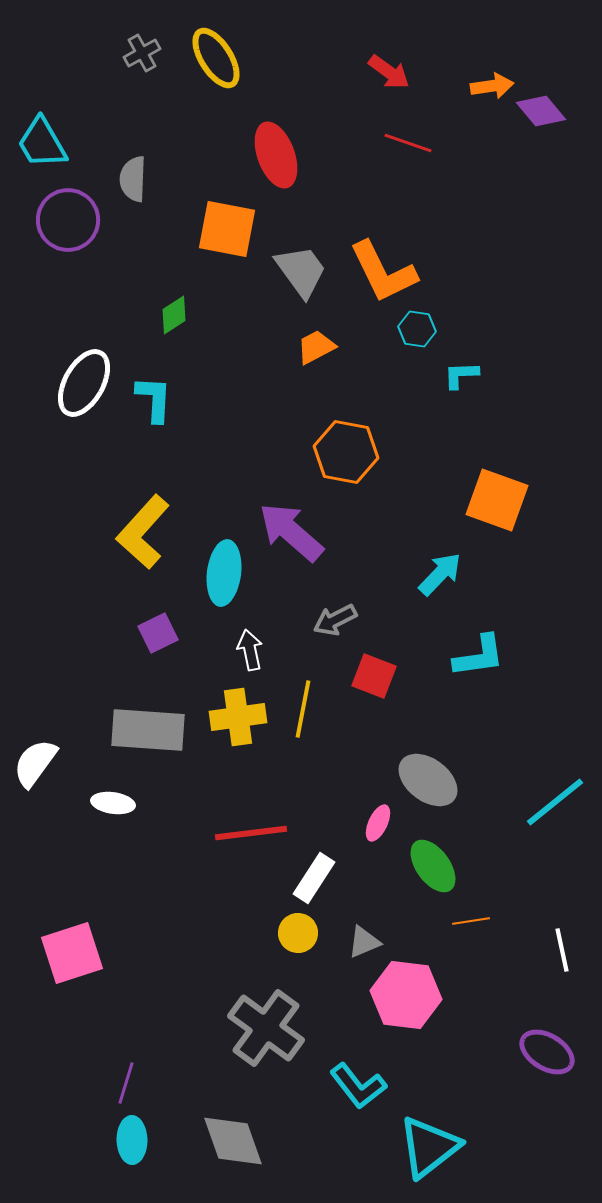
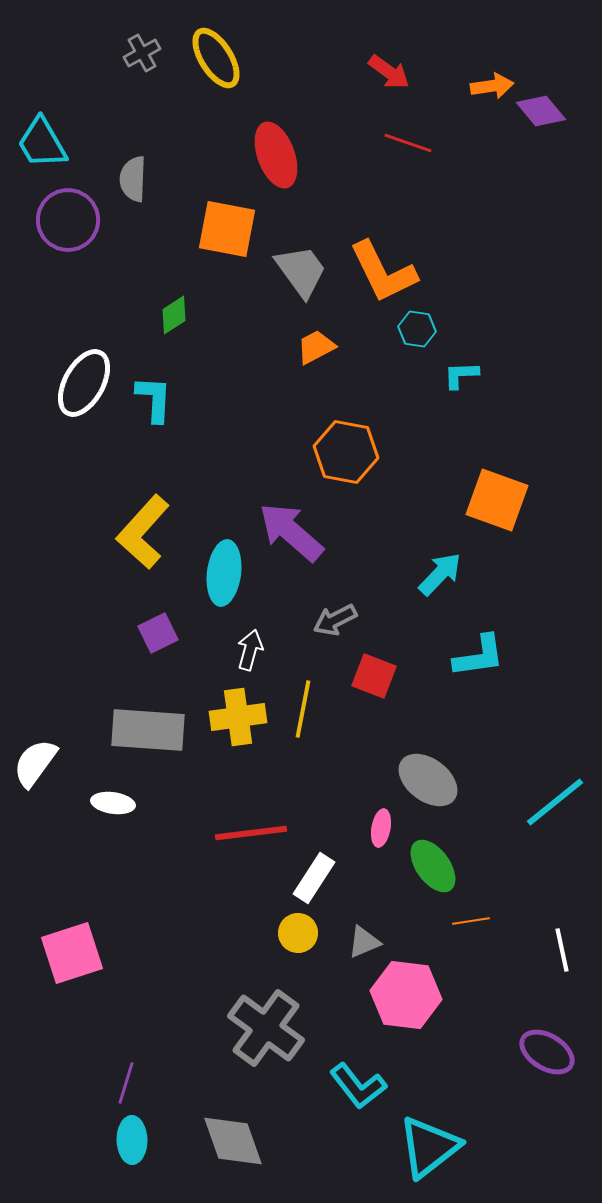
white arrow at (250, 650): rotated 27 degrees clockwise
pink ellipse at (378, 823): moved 3 px right, 5 px down; rotated 15 degrees counterclockwise
